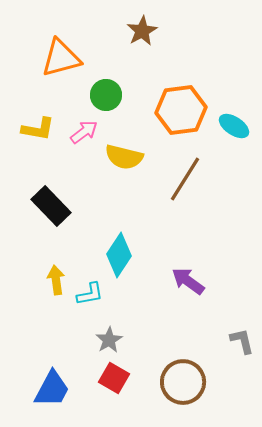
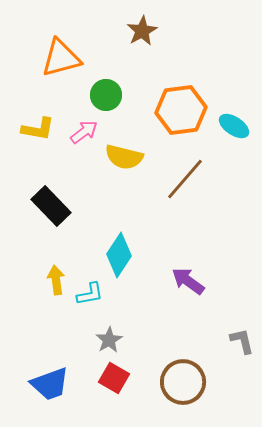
brown line: rotated 9 degrees clockwise
blue trapezoid: moved 2 px left, 5 px up; rotated 42 degrees clockwise
